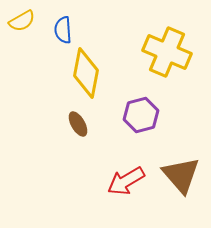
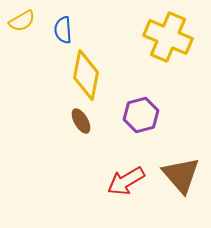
yellow cross: moved 1 px right, 15 px up
yellow diamond: moved 2 px down
brown ellipse: moved 3 px right, 3 px up
